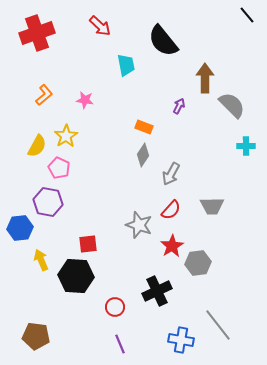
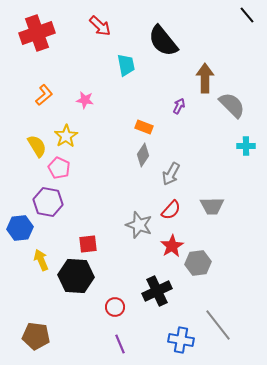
yellow semicircle: rotated 60 degrees counterclockwise
